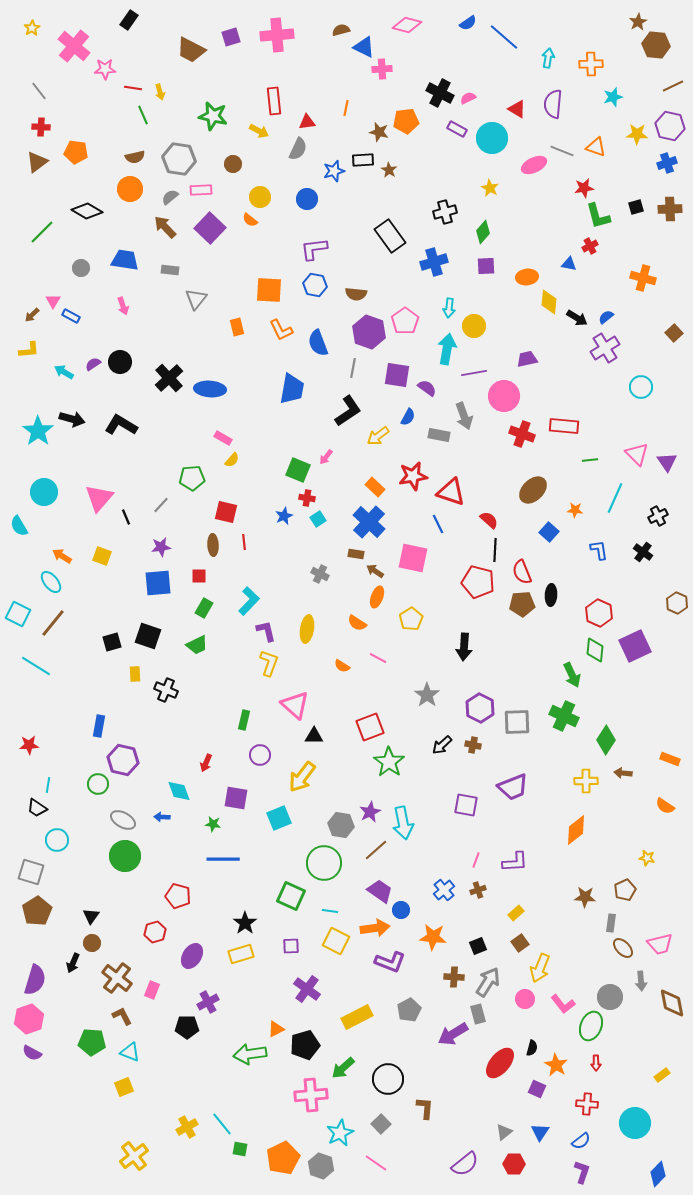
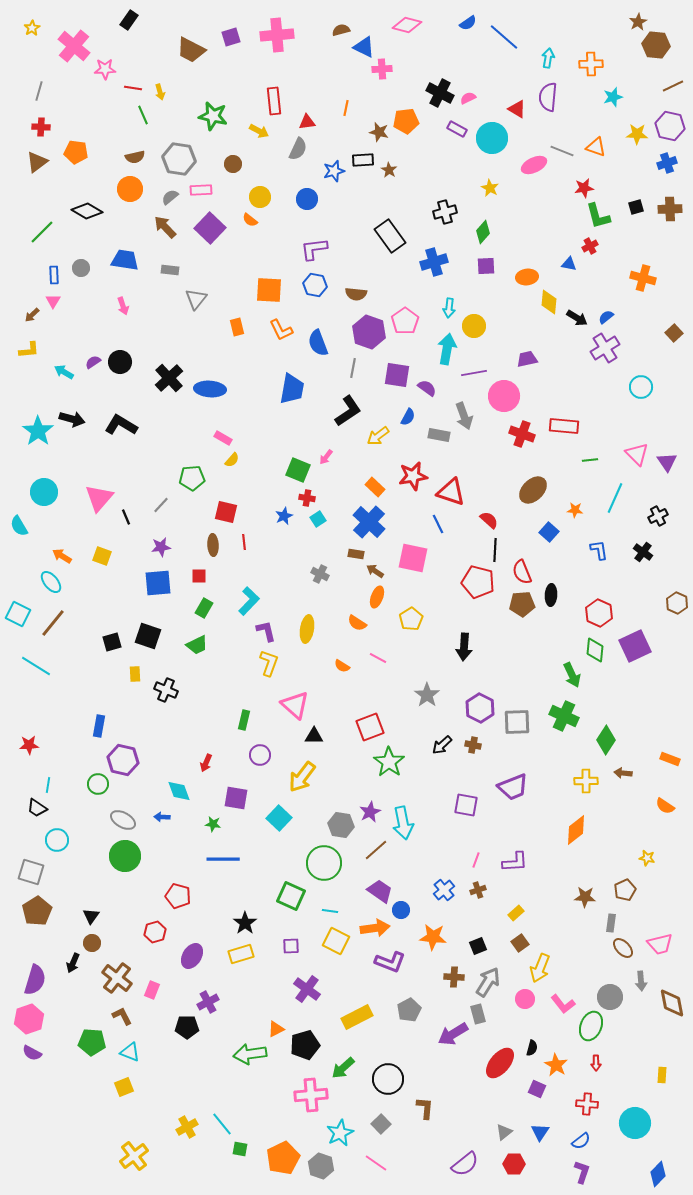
gray line at (39, 91): rotated 54 degrees clockwise
purple semicircle at (553, 104): moved 5 px left, 7 px up
blue rectangle at (71, 316): moved 17 px left, 41 px up; rotated 60 degrees clockwise
purple semicircle at (93, 364): moved 2 px up
cyan square at (279, 818): rotated 25 degrees counterclockwise
yellow rectangle at (662, 1075): rotated 49 degrees counterclockwise
